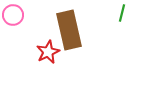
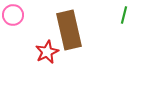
green line: moved 2 px right, 2 px down
red star: moved 1 px left
